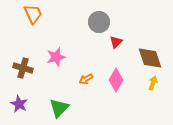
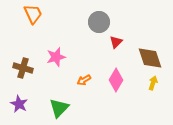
orange arrow: moved 2 px left, 1 px down
